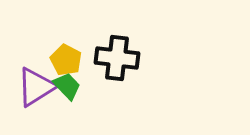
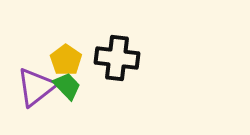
yellow pentagon: rotated 8 degrees clockwise
purple triangle: rotated 6 degrees counterclockwise
